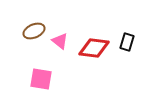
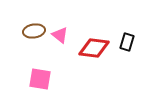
brown ellipse: rotated 15 degrees clockwise
pink triangle: moved 6 px up
pink square: moved 1 px left
